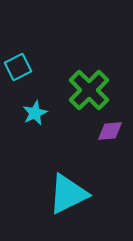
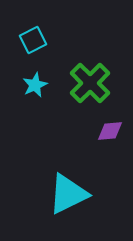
cyan square: moved 15 px right, 27 px up
green cross: moved 1 px right, 7 px up
cyan star: moved 28 px up
